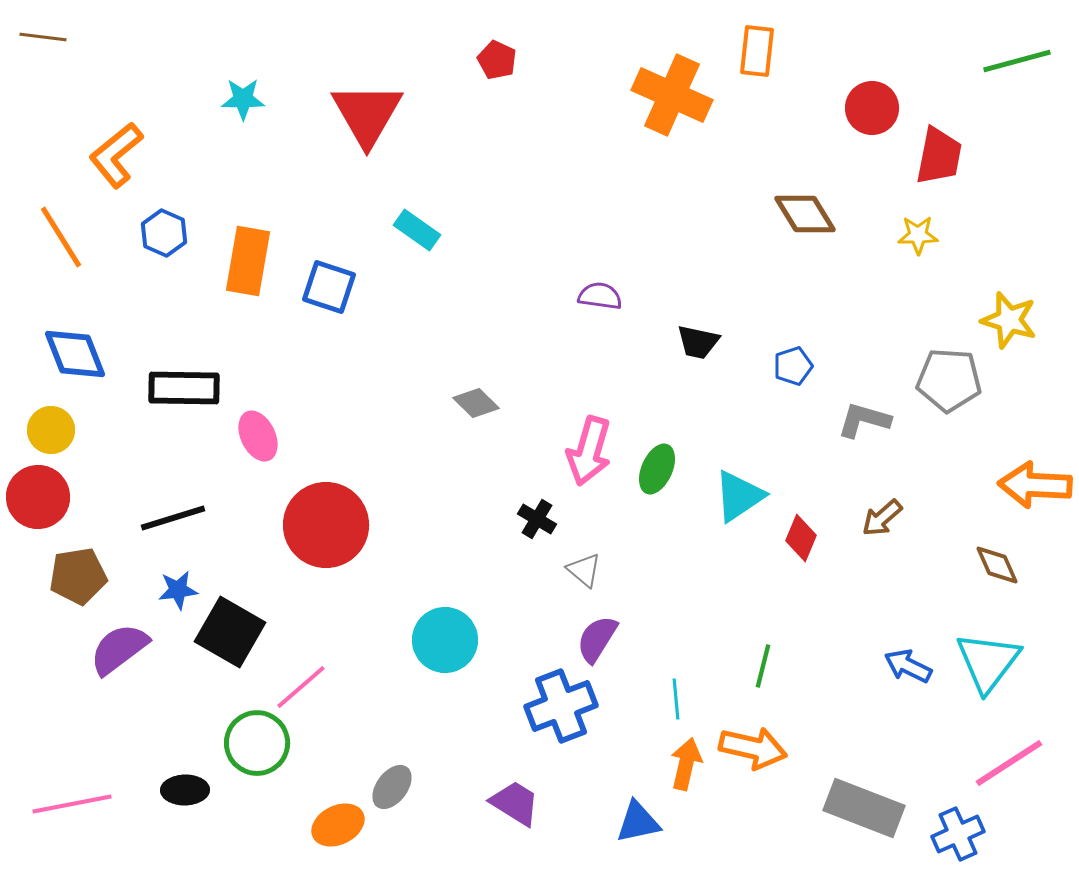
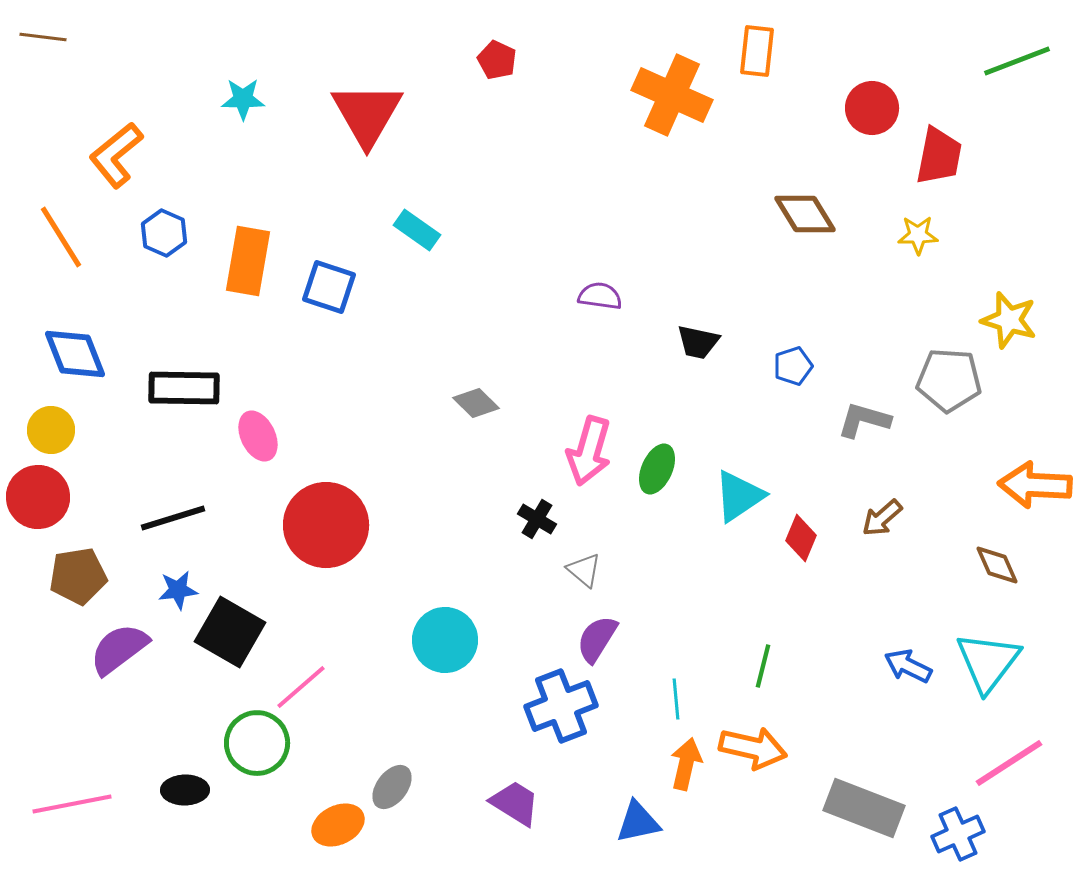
green line at (1017, 61): rotated 6 degrees counterclockwise
